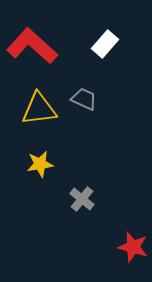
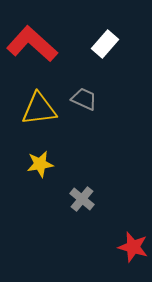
red L-shape: moved 2 px up
